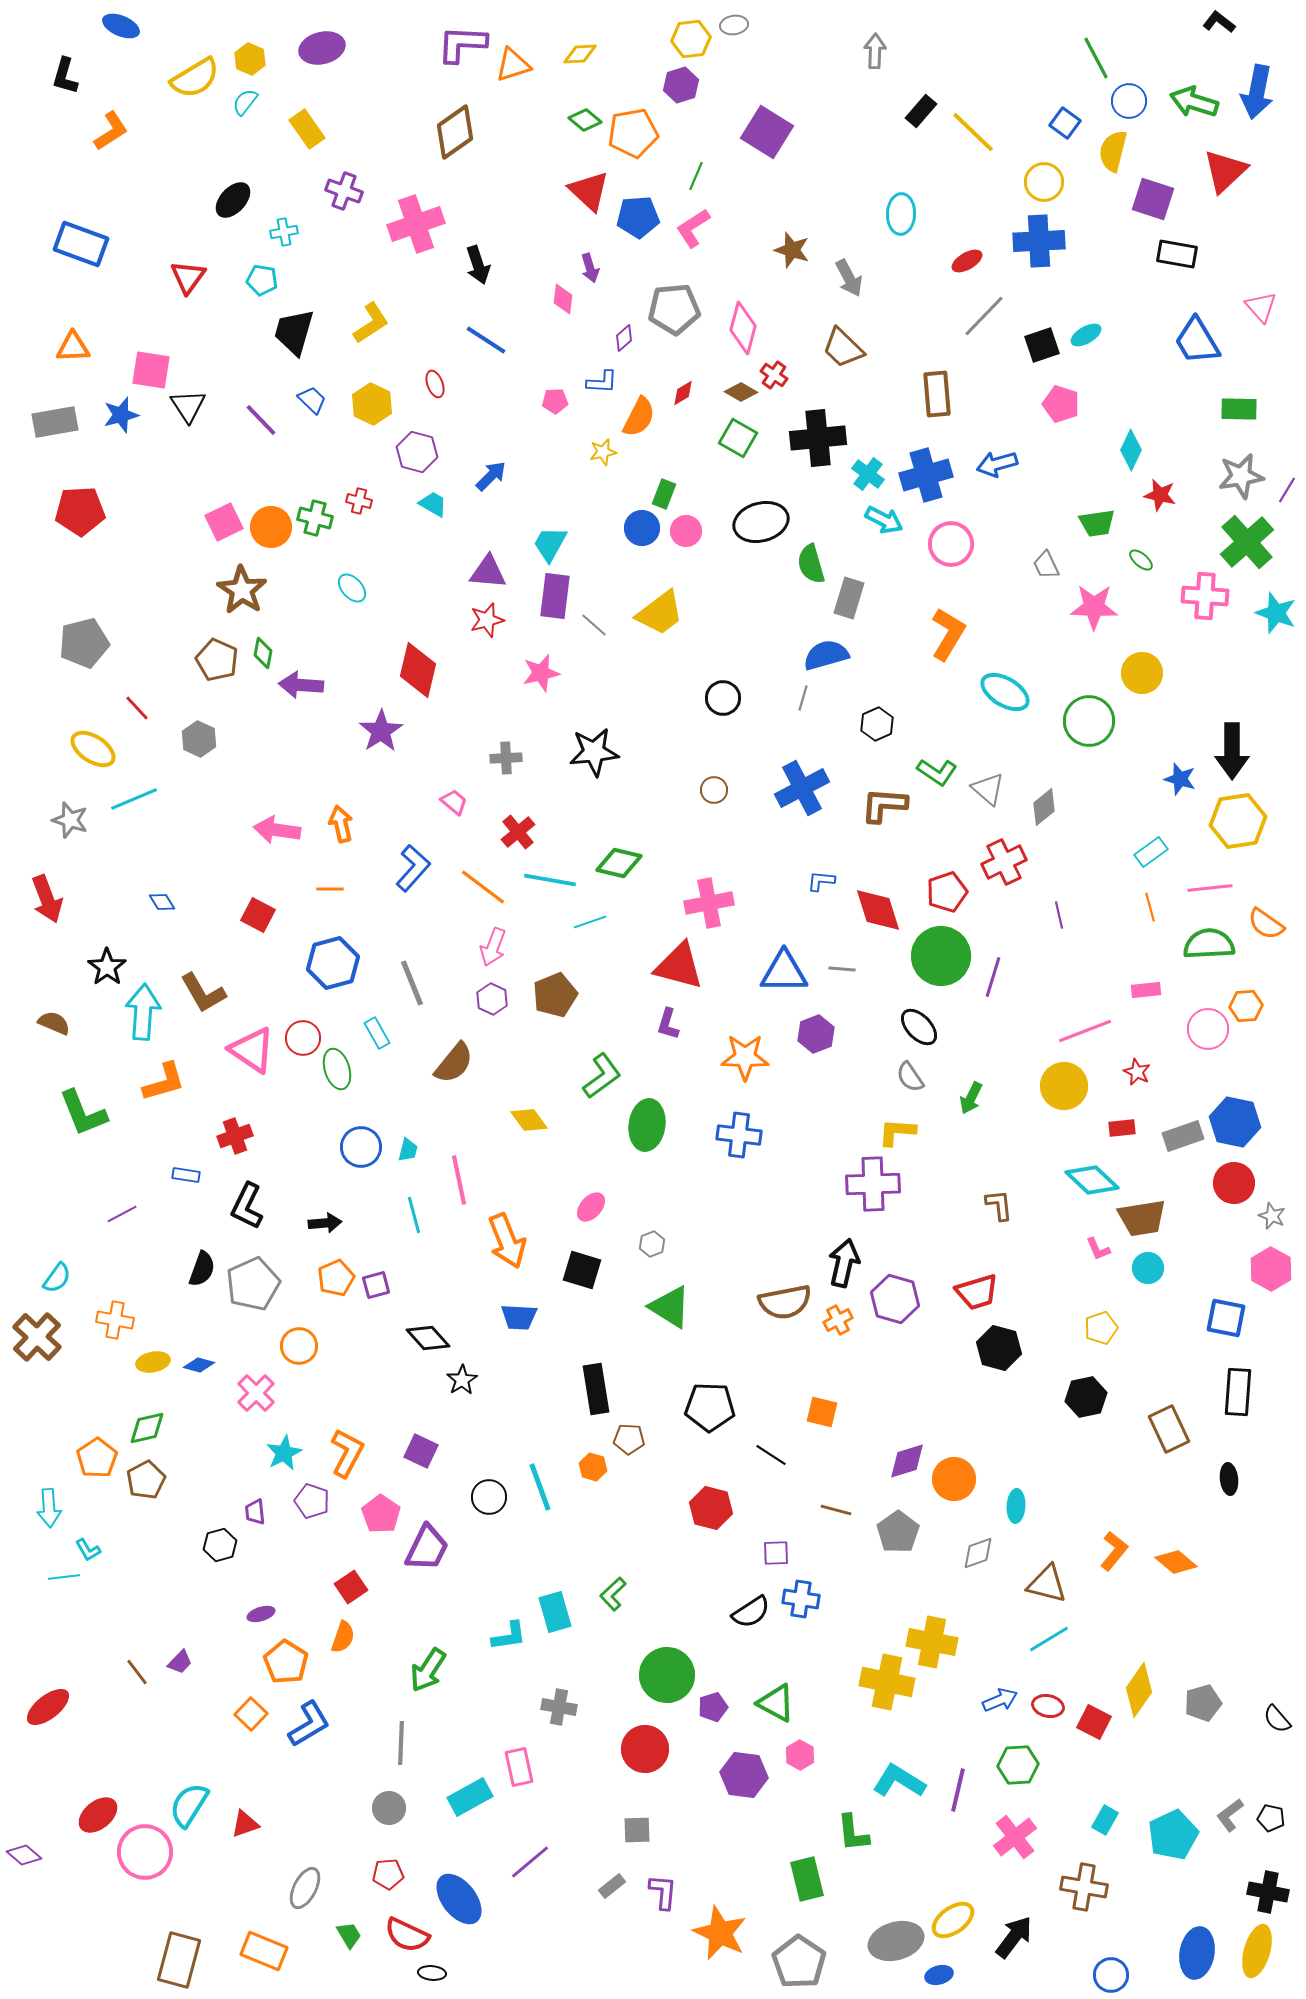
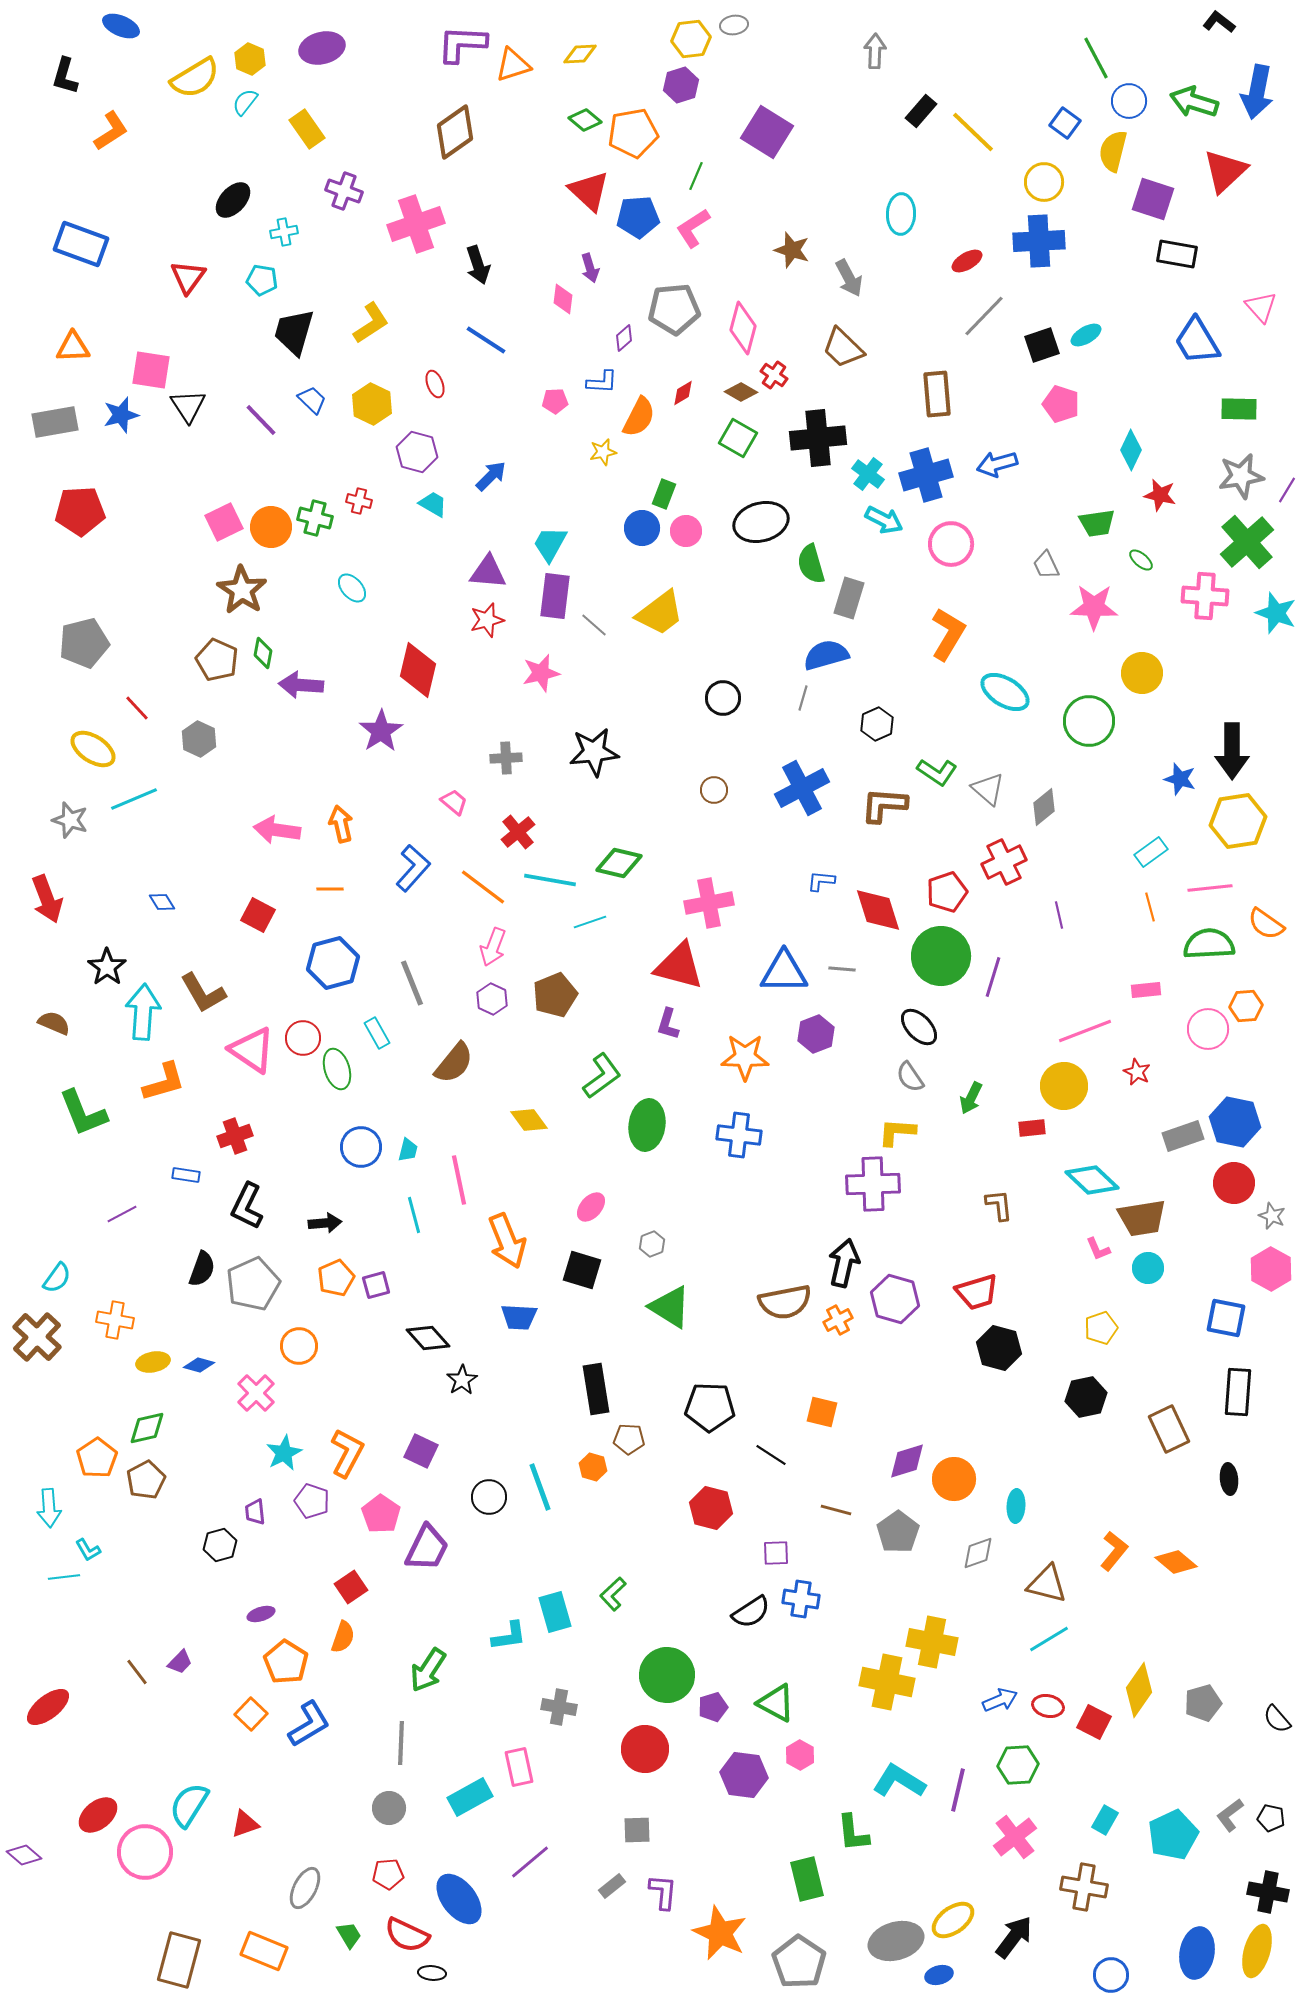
red rectangle at (1122, 1128): moved 90 px left
